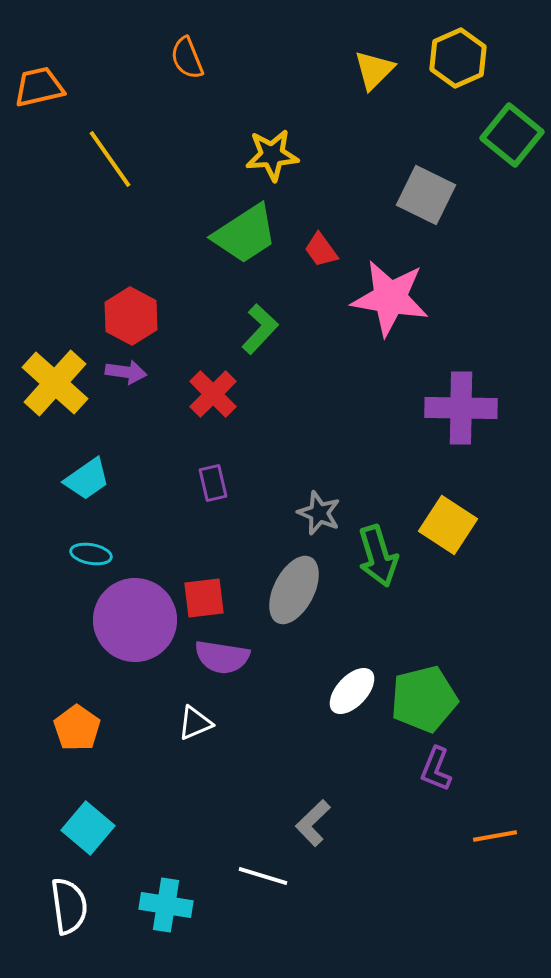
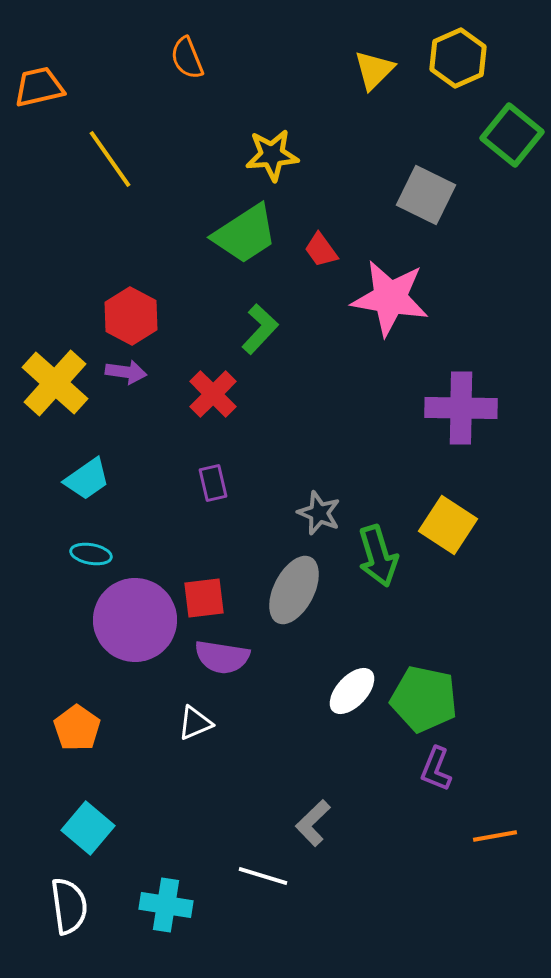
green pentagon: rotated 26 degrees clockwise
